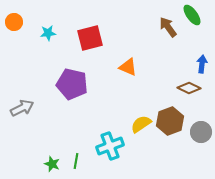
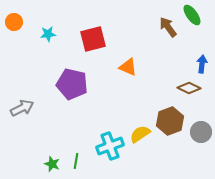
cyan star: moved 1 px down
red square: moved 3 px right, 1 px down
yellow semicircle: moved 1 px left, 10 px down
